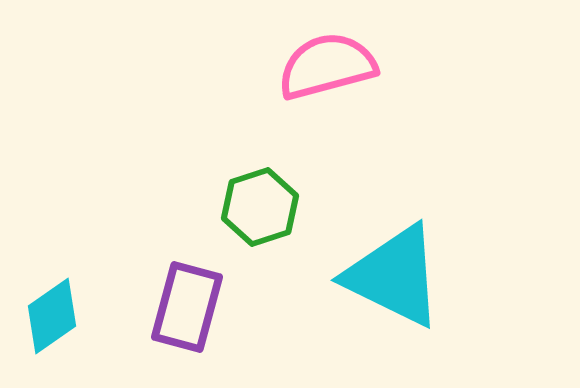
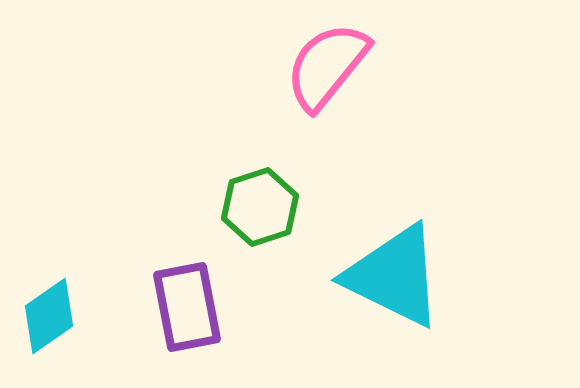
pink semicircle: rotated 36 degrees counterclockwise
purple rectangle: rotated 26 degrees counterclockwise
cyan diamond: moved 3 px left
